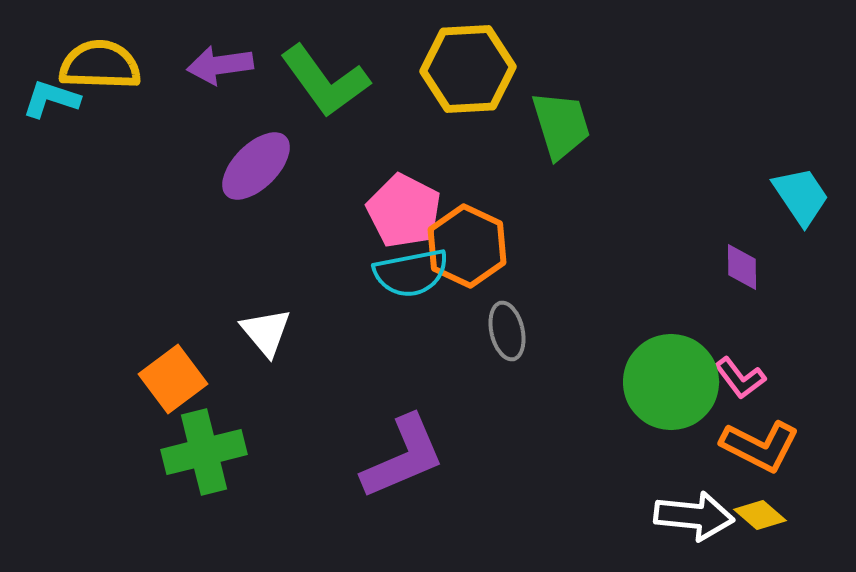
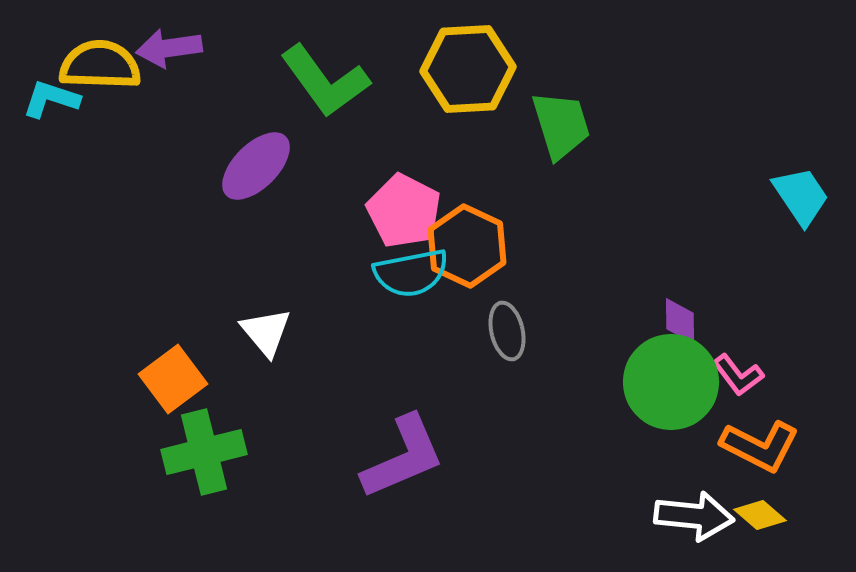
purple arrow: moved 51 px left, 17 px up
purple diamond: moved 62 px left, 54 px down
pink L-shape: moved 2 px left, 3 px up
